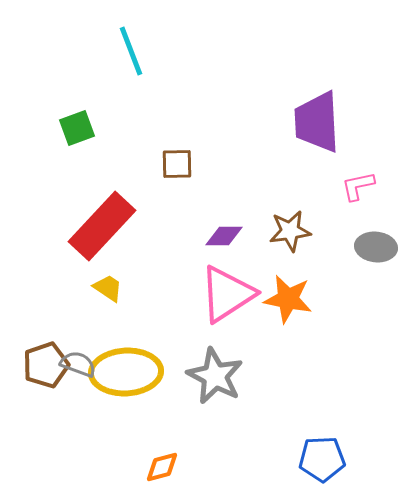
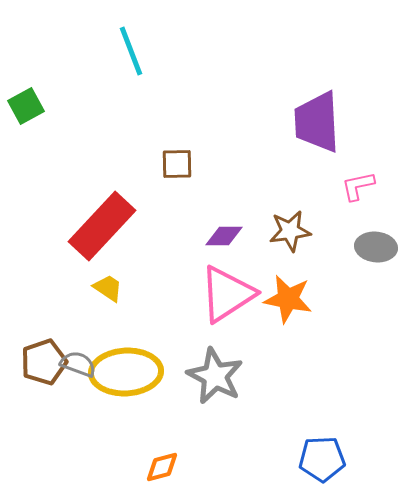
green square: moved 51 px left, 22 px up; rotated 9 degrees counterclockwise
brown pentagon: moved 2 px left, 3 px up
